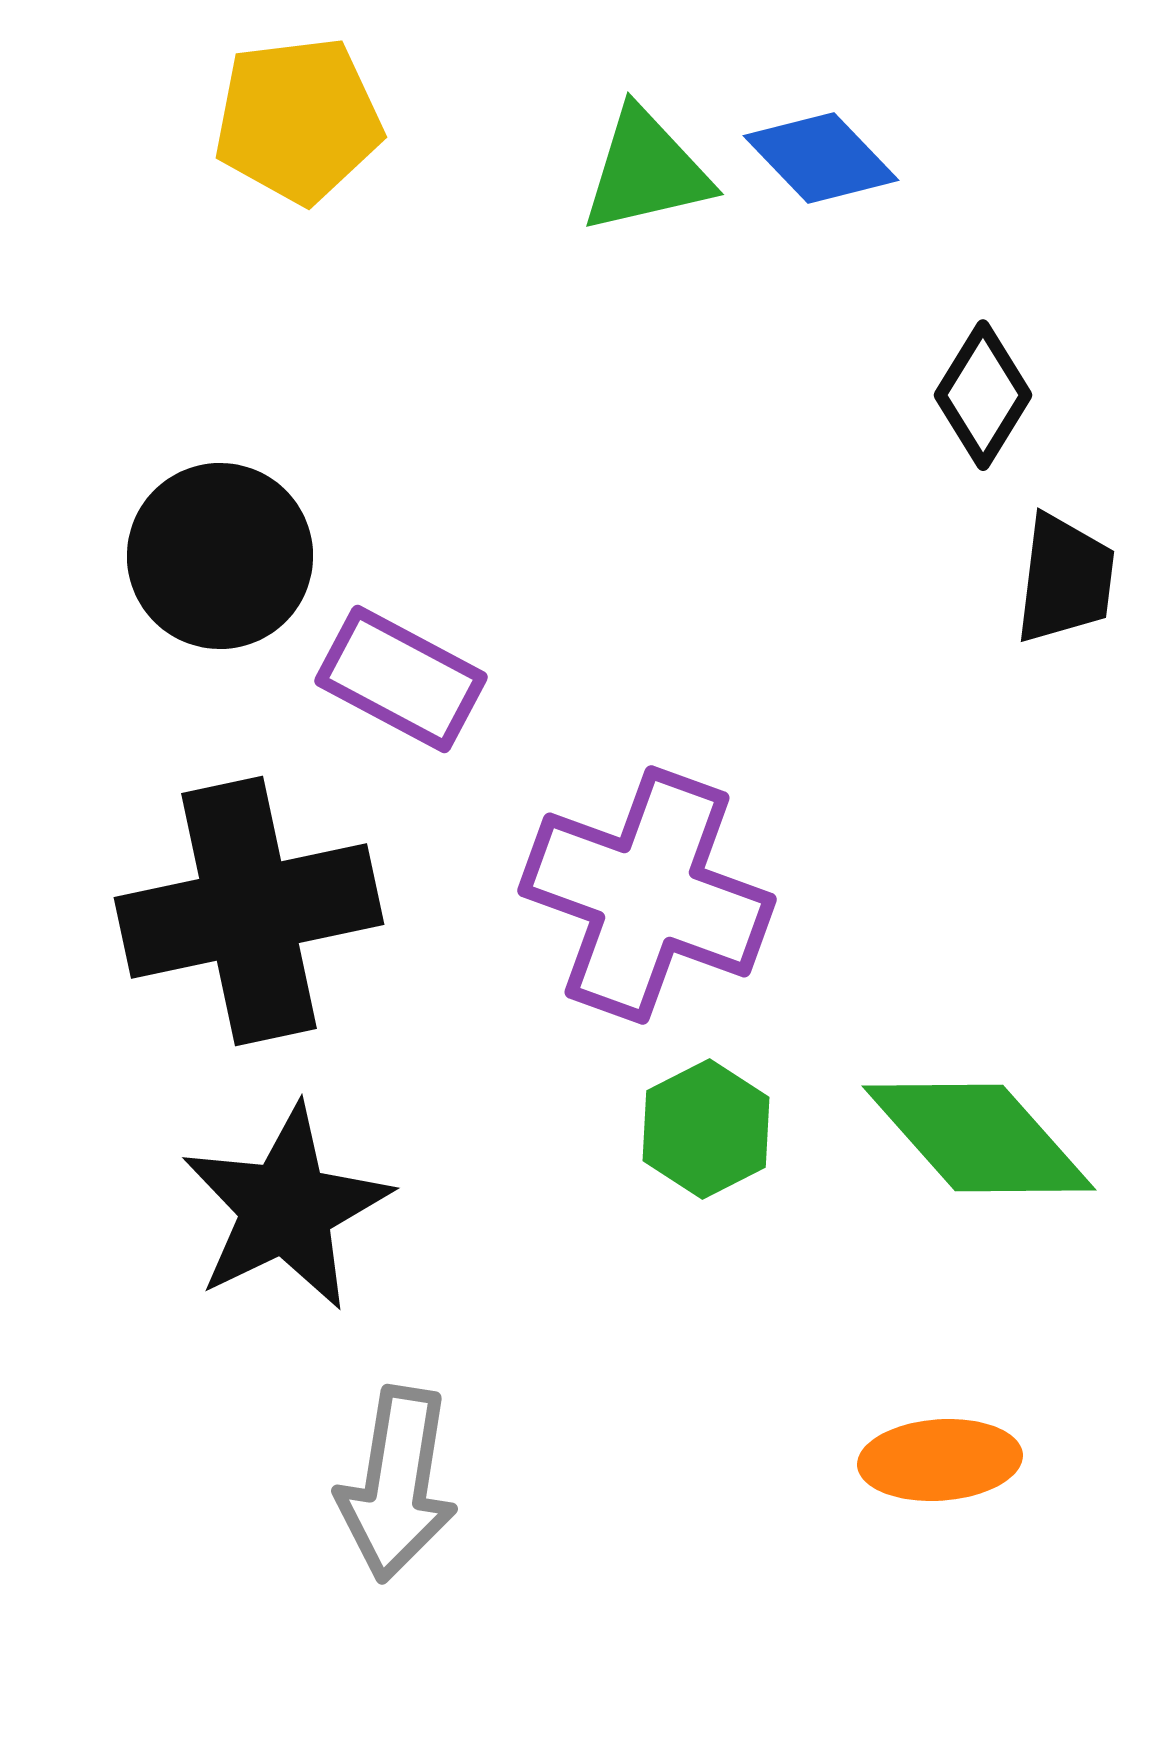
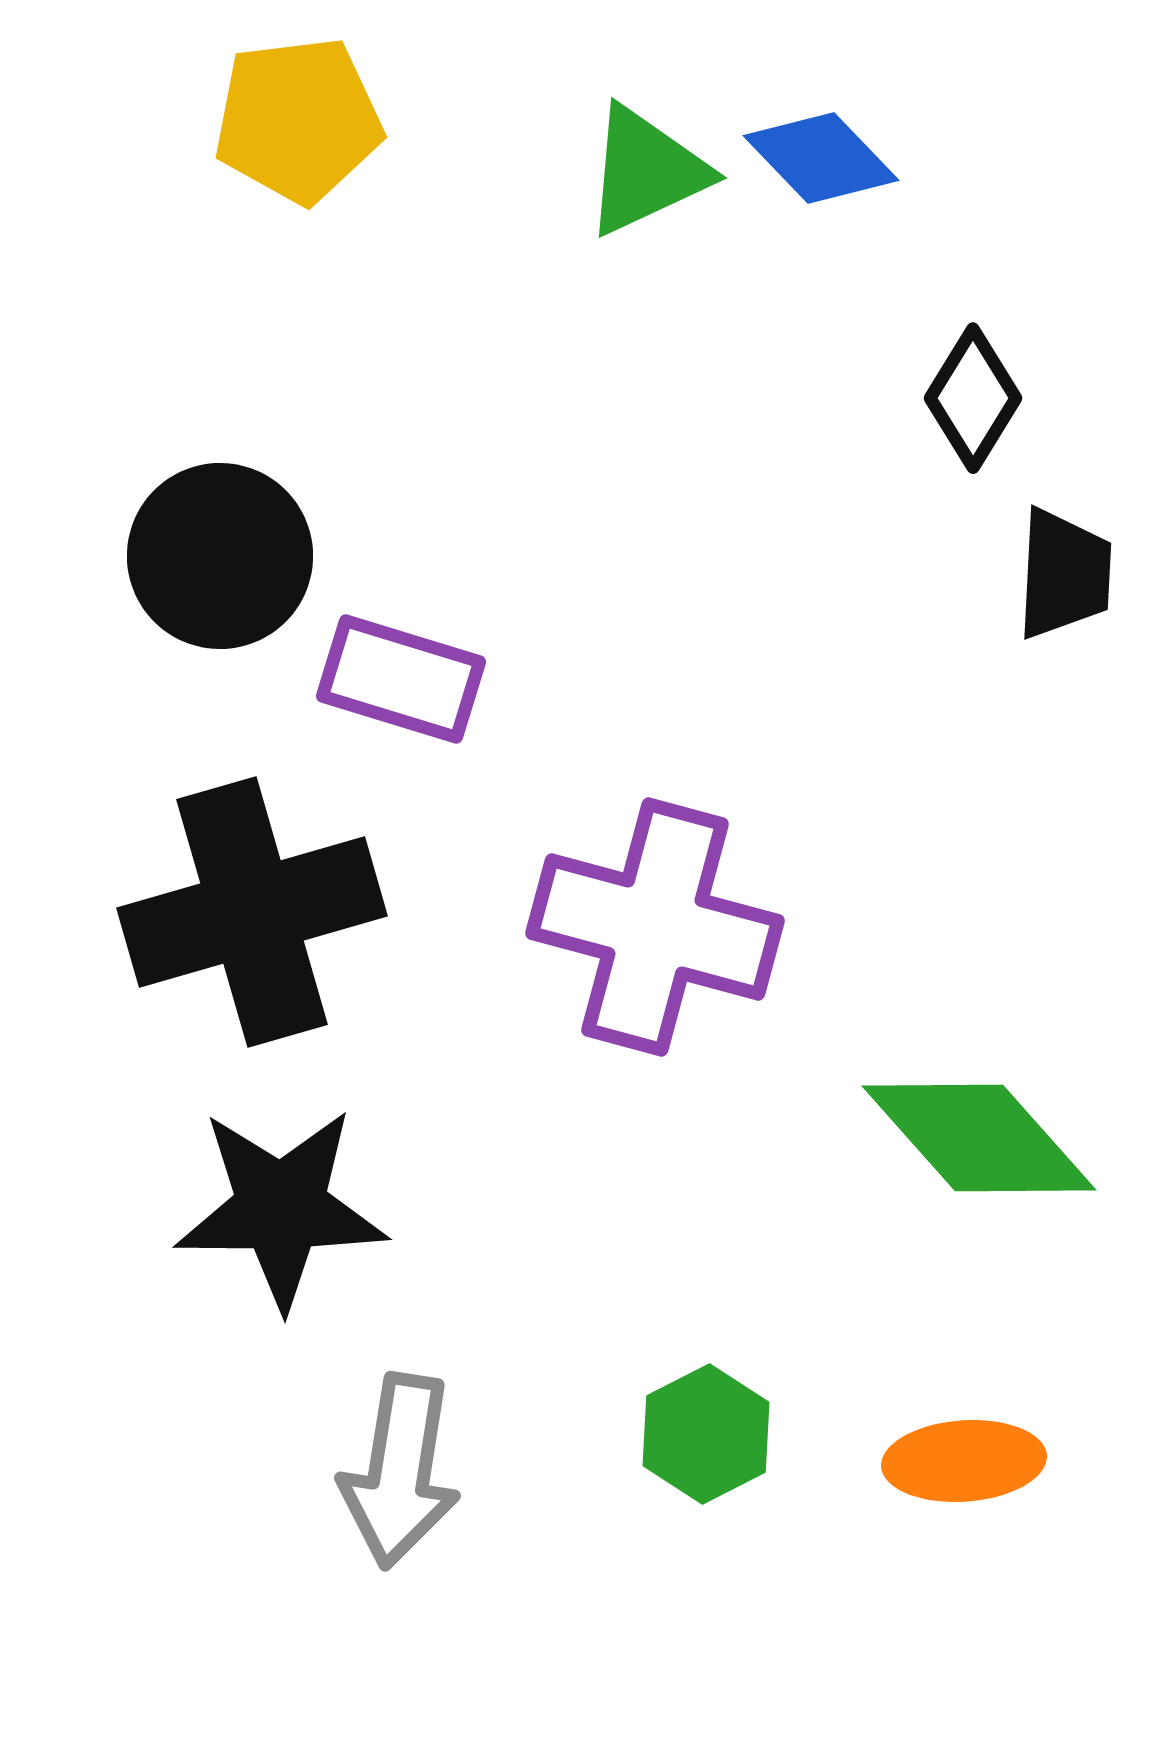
green triangle: rotated 12 degrees counterclockwise
black diamond: moved 10 px left, 3 px down
black trapezoid: moved 1 px left, 5 px up; rotated 4 degrees counterclockwise
purple rectangle: rotated 11 degrees counterclockwise
purple cross: moved 8 px right, 32 px down; rotated 5 degrees counterclockwise
black cross: moved 3 px right, 1 px down; rotated 4 degrees counterclockwise
green hexagon: moved 305 px down
black star: moved 5 px left; rotated 26 degrees clockwise
orange ellipse: moved 24 px right, 1 px down
gray arrow: moved 3 px right, 13 px up
